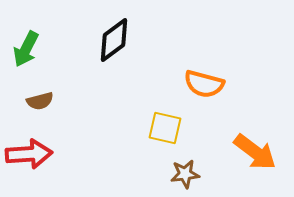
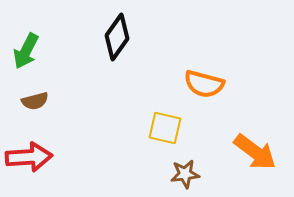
black diamond: moved 3 px right, 3 px up; rotated 18 degrees counterclockwise
green arrow: moved 2 px down
brown semicircle: moved 5 px left
red arrow: moved 3 px down
